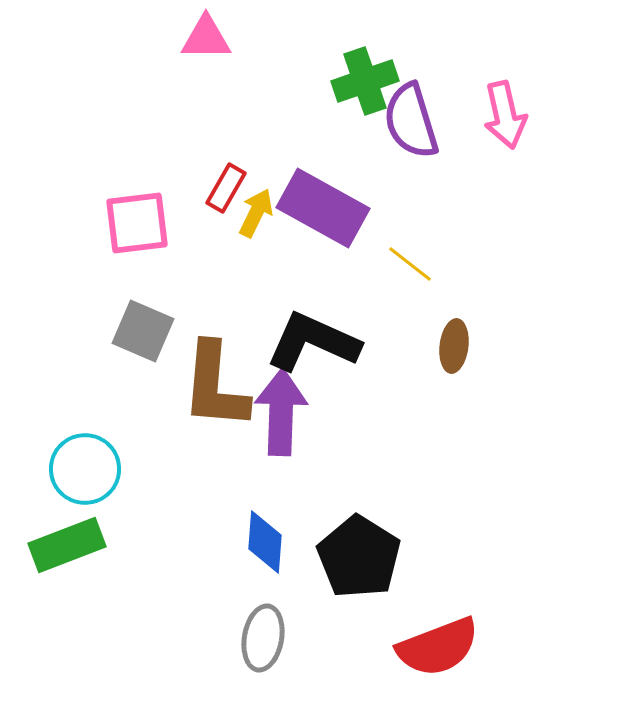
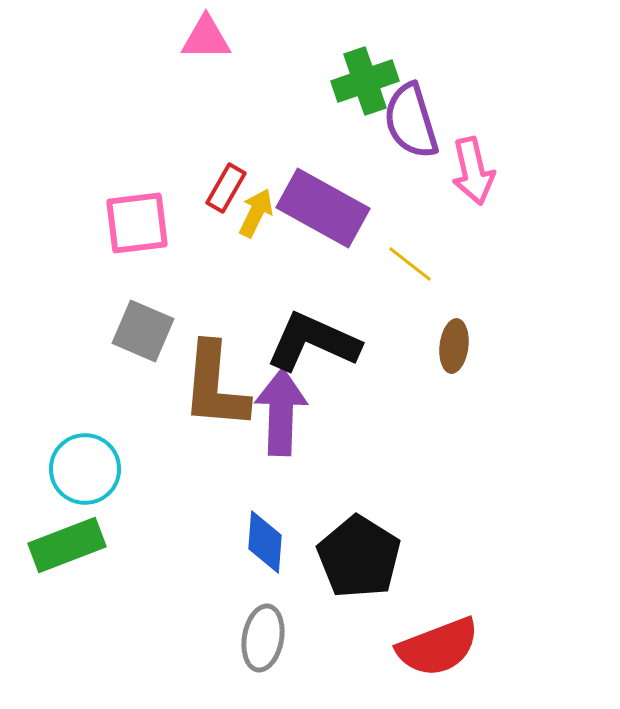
pink arrow: moved 32 px left, 56 px down
